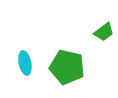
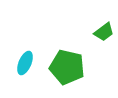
cyan ellipse: rotated 35 degrees clockwise
